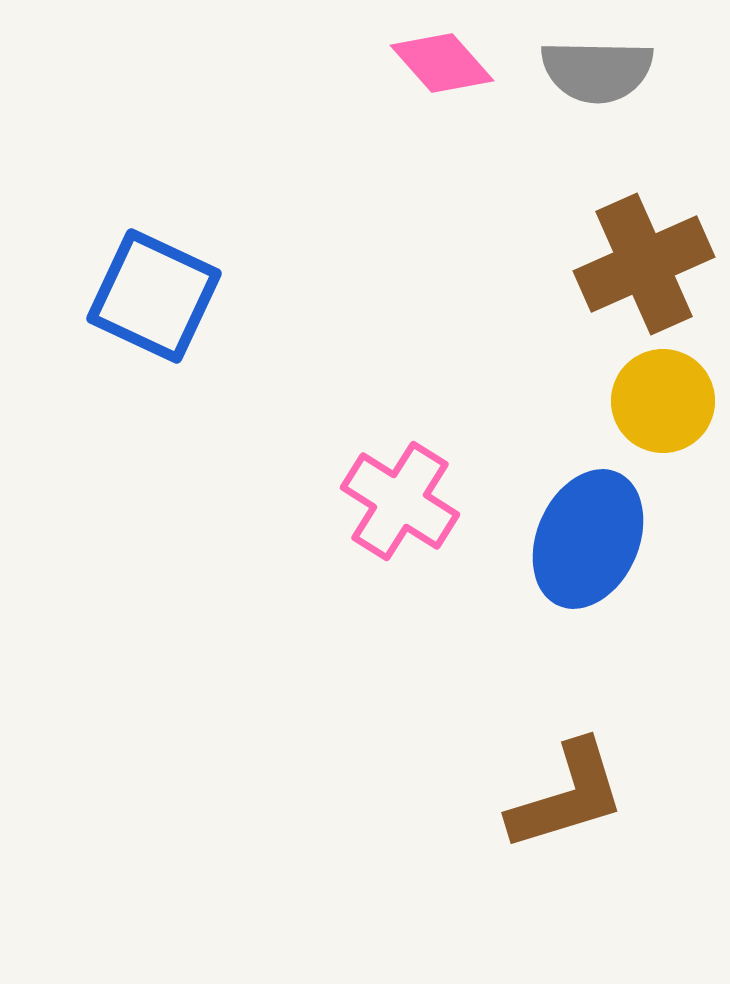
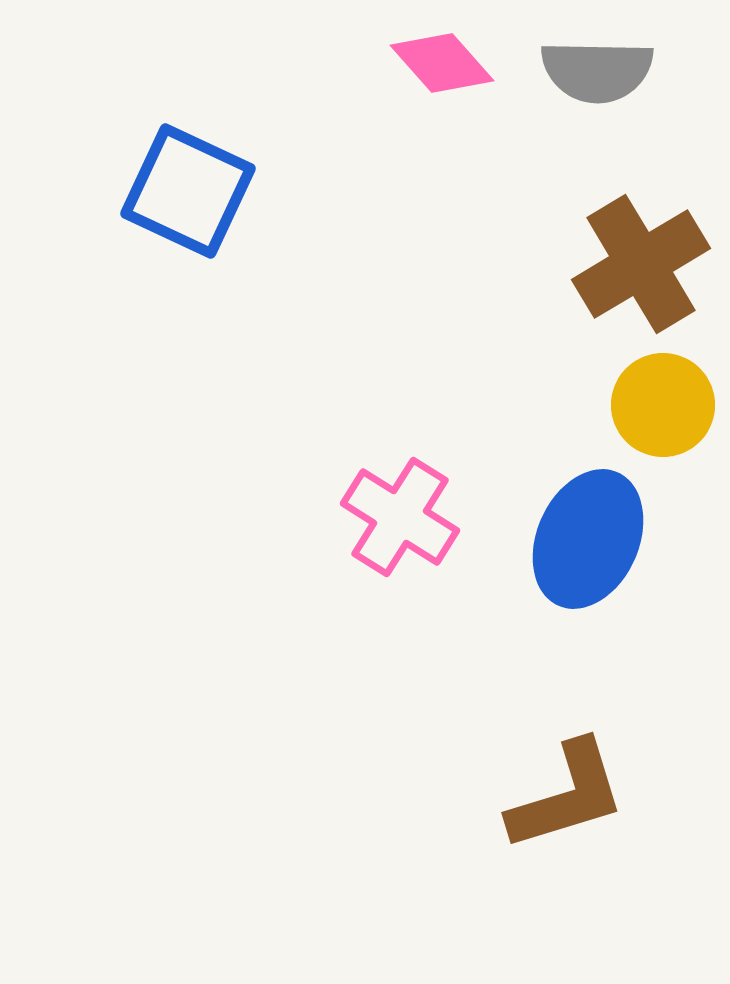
brown cross: moved 3 px left; rotated 7 degrees counterclockwise
blue square: moved 34 px right, 105 px up
yellow circle: moved 4 px down
pink cross: moved 16 px down
